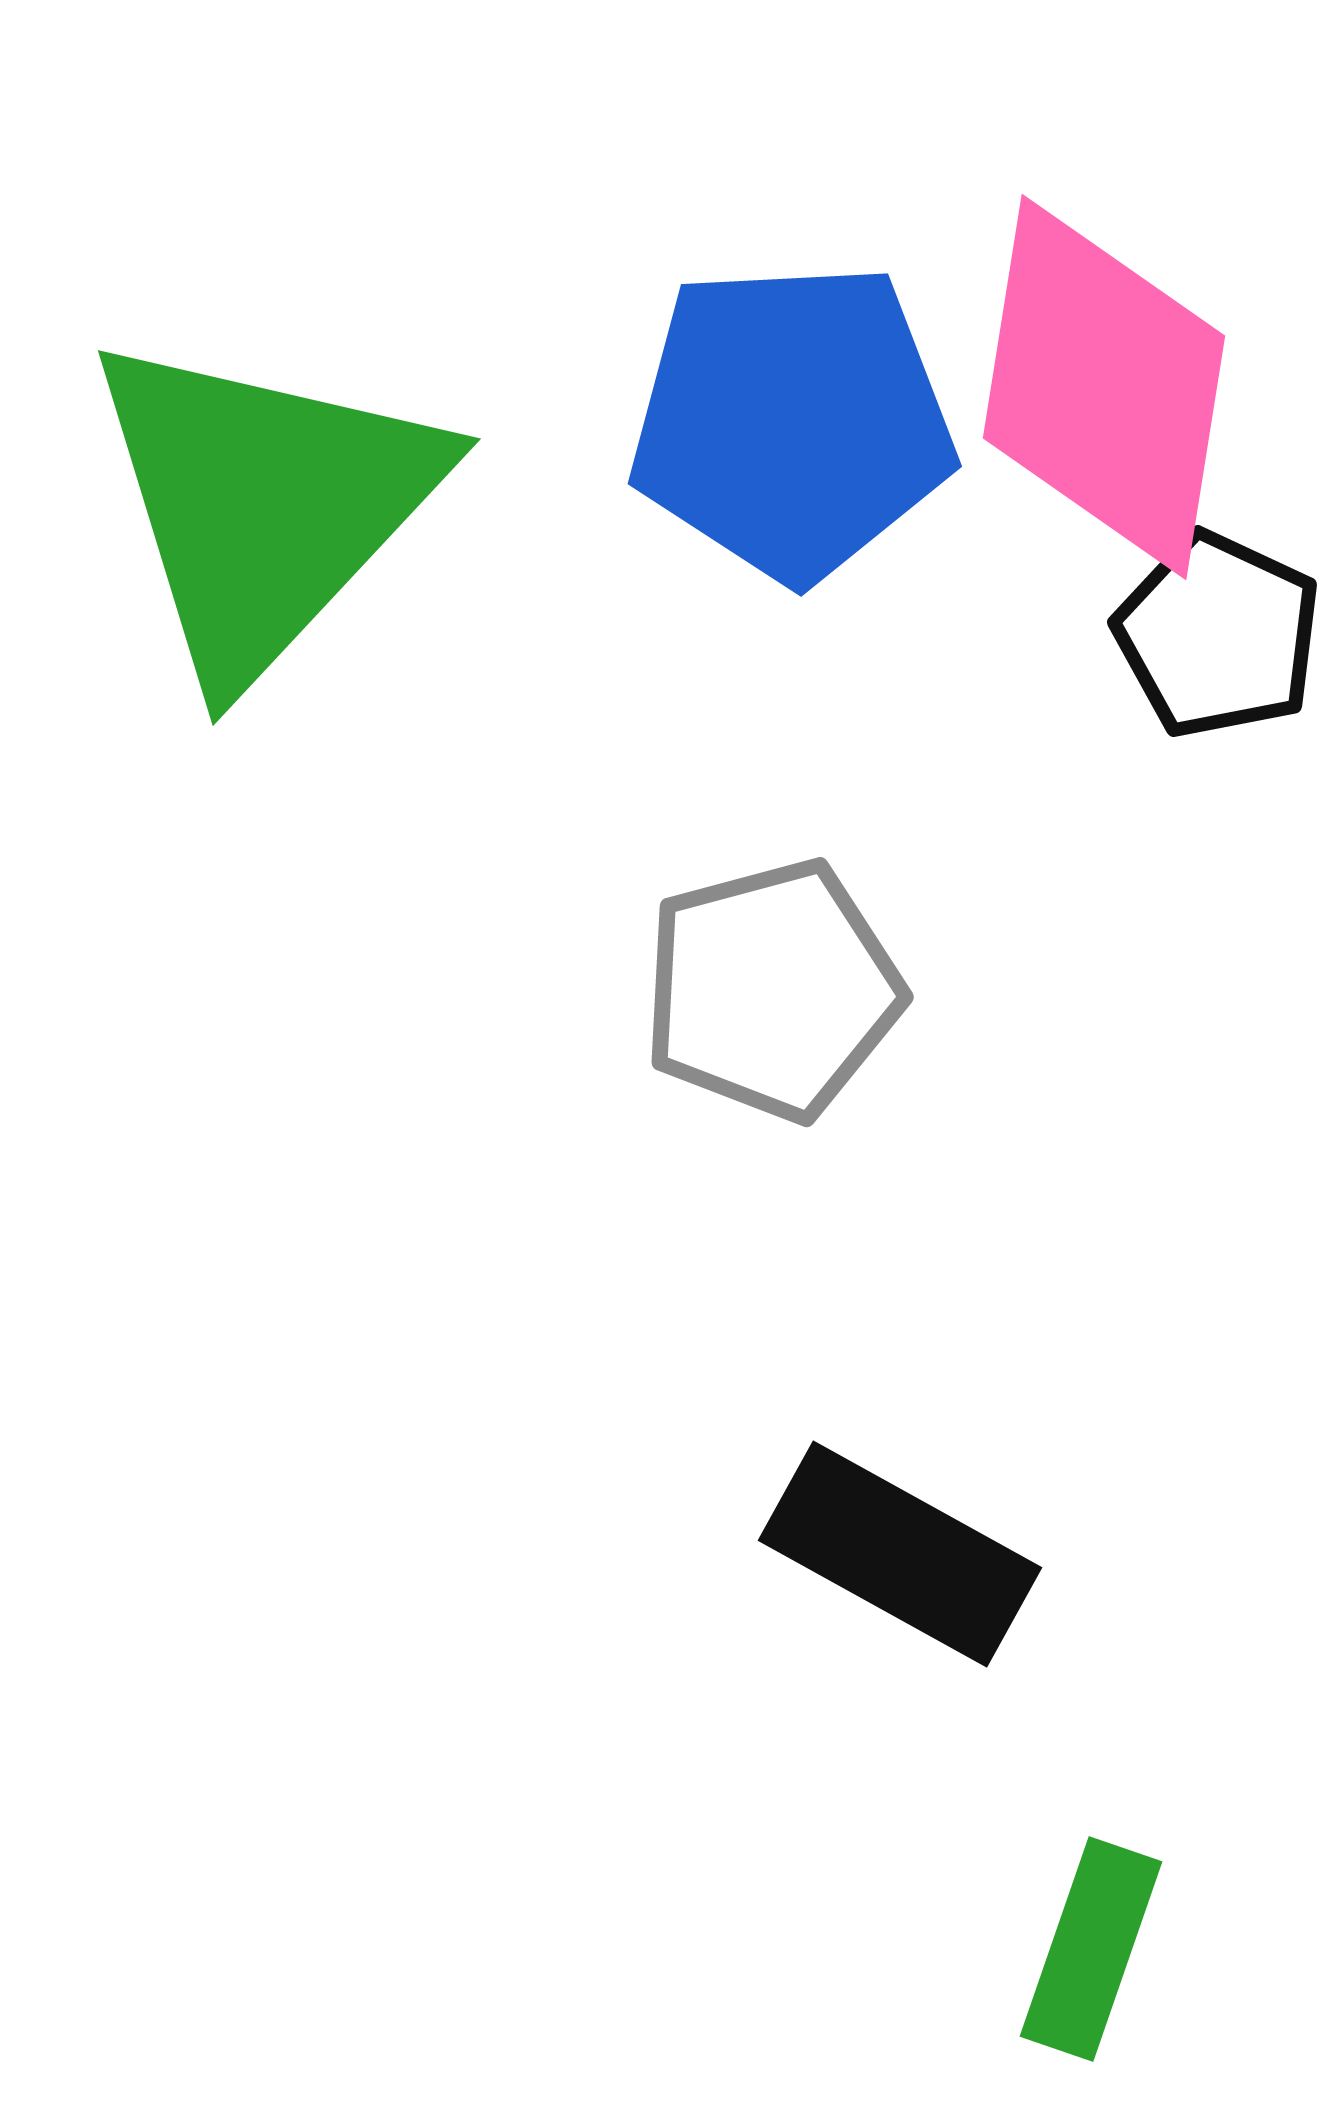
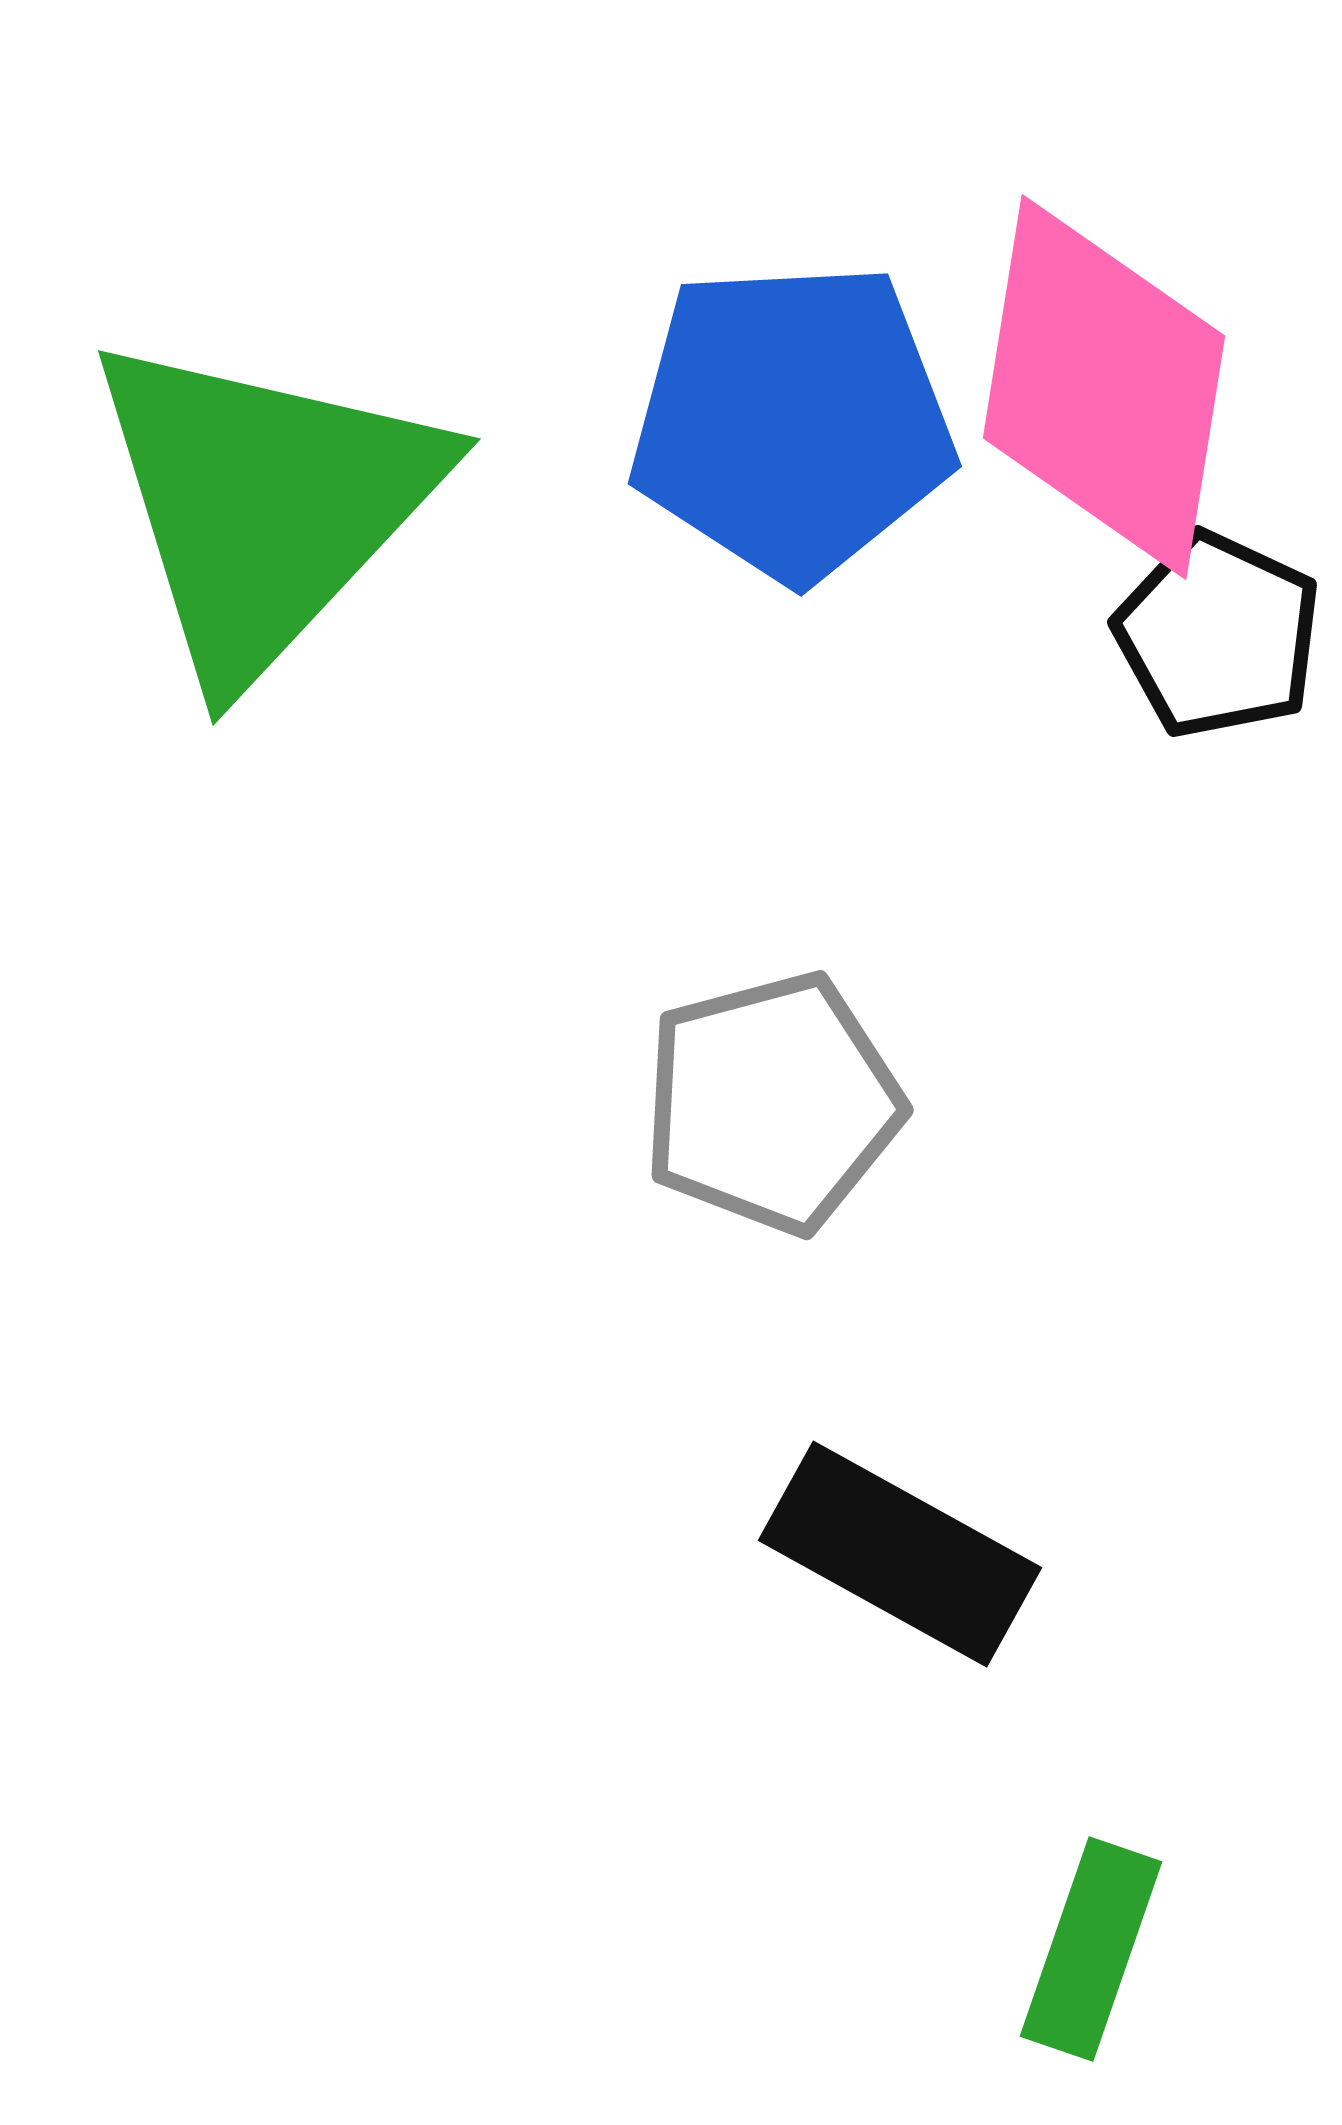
gray pentagon: moved 113 px down
